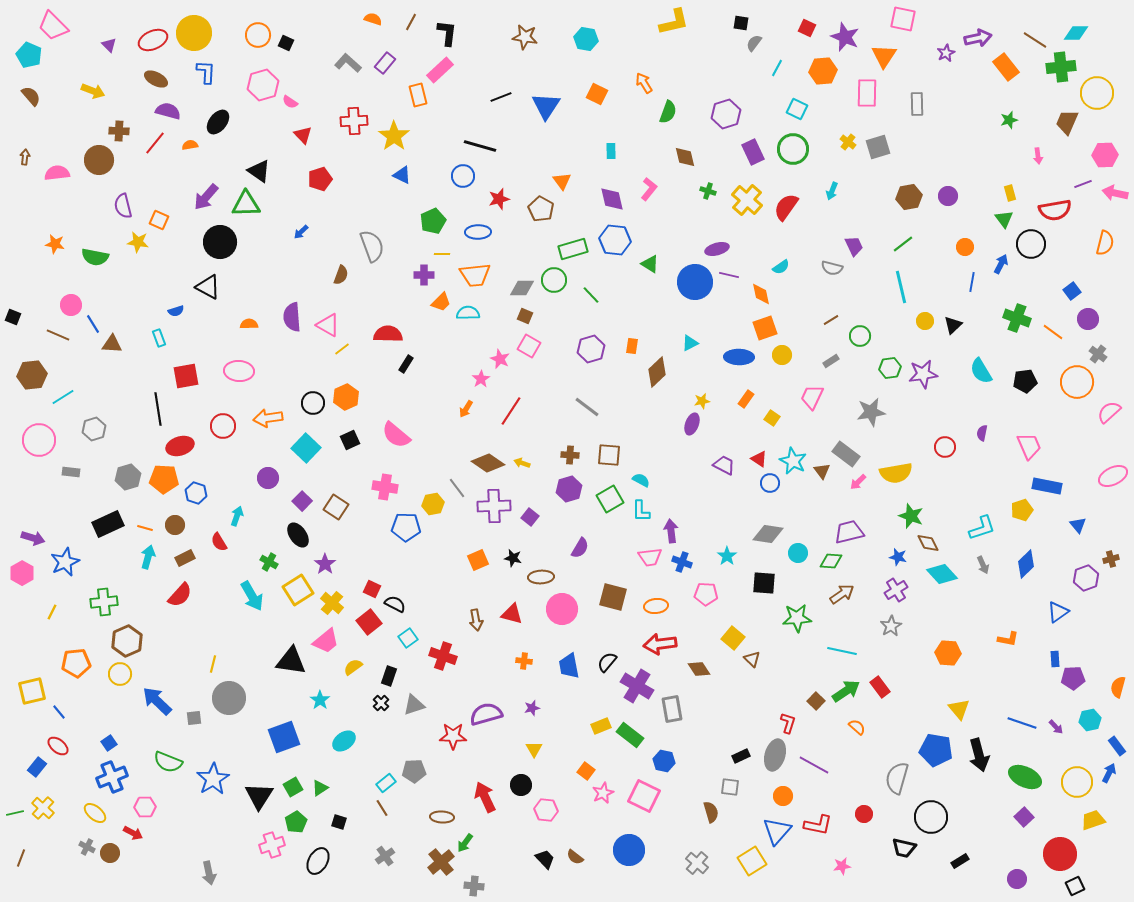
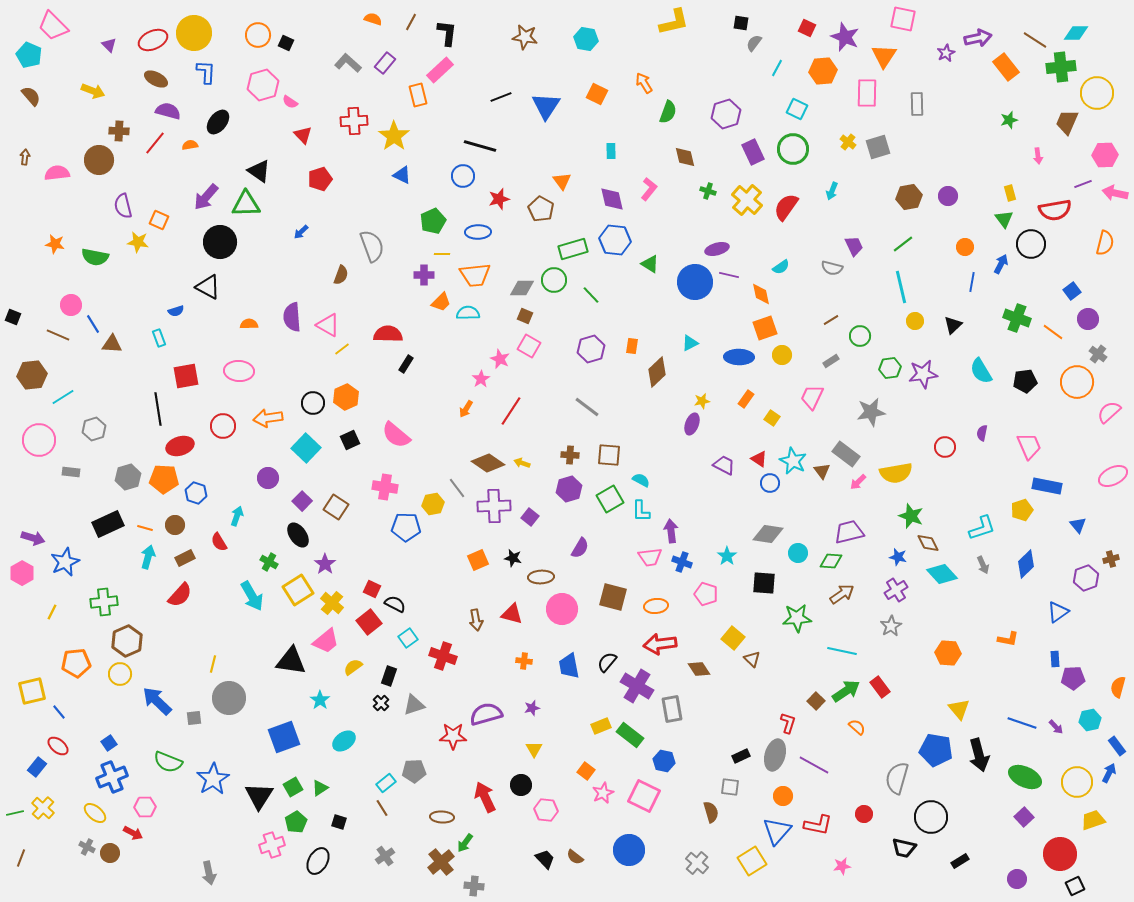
yellow circle at (925, 321): moved 10 px left
pink pentagon at (706, 594): rotated 15 degrees clockwise
